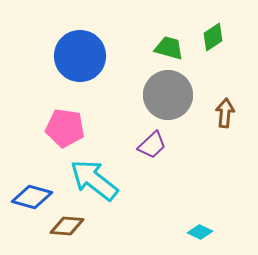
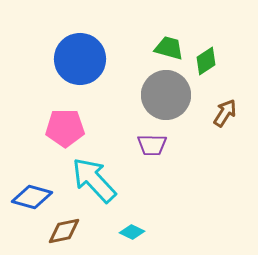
green diamond: moved 7 px left, 24 px down
blue circle: moved 3 px down
gray circle: moved 2 px left
brown arrow: rotated 28 degrees clockwise
pink pentagon: rotated 9 degrees counterclockwise
purple trapezoid: rotated 44 degrees clockwise
cyan arrow: rotated 9 degrees clockwise
brown diamond: moved 3 px left, 5 px down; rotated 16 degrees counterclockwise
cyan diamond: moved 68 px left
